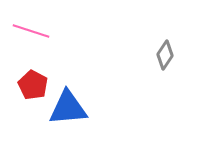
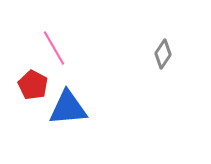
pink line: moved 23 px right, 17 px down; rotated 42 degrees clockwise
gray diamond: moved 2 px left, 1 px up
